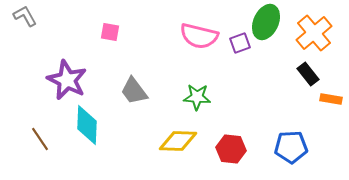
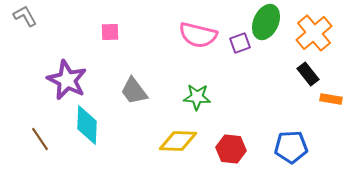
pink square: rotated 12 degrees counterclockwise
pink semicircle: moved 1 px left, 1 px up
